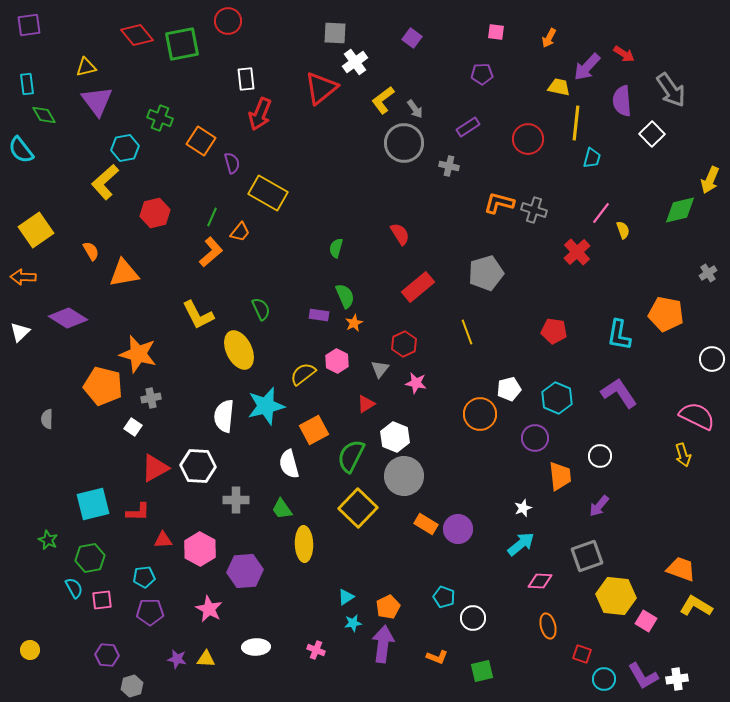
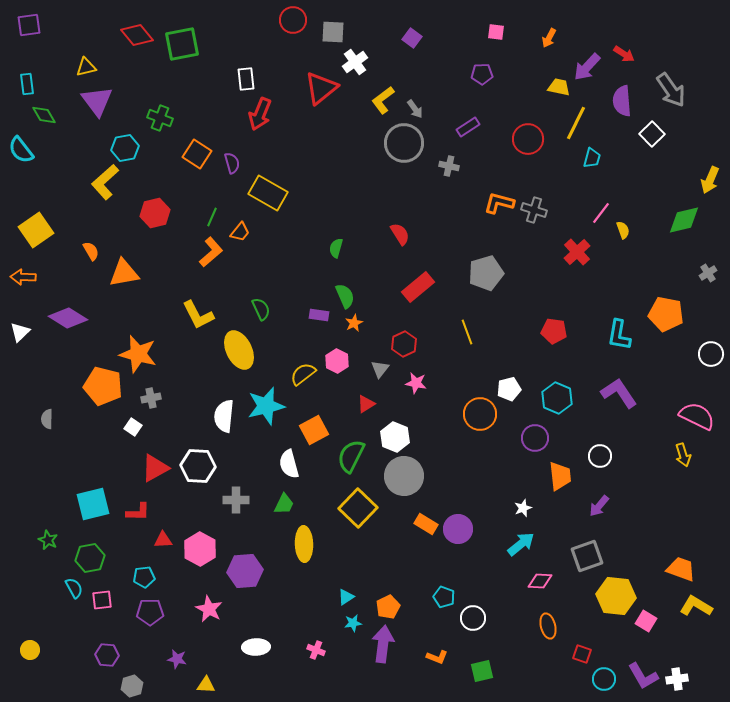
red circle at (228, 21): moved 65 px right, 1 px up
gray square at (335, 33): moved 2 px left, 1 px up
yellow line at (576, 123): rotated 20 degrees clockwise
orange square at (201, 141): moved 4 px left, 13 px down
green diamond at (680, 210): moved 4 px right, 10 px down
white circle at (712, 359): moved 1 px left, 5 px up
green trapezoid at (282, 509): moved 2 px right, 5 px up; rotated 120 degrees counterclockwise
yellow triangle at (206, 659): moved 26 px down
